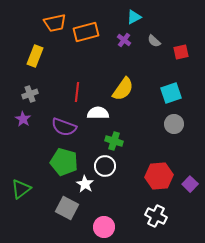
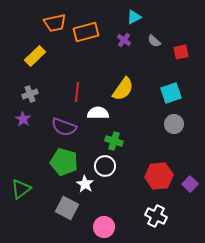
yellow rectangle: rotated 25 degrees clockwise
